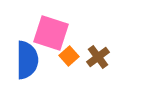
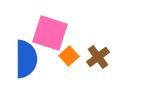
pink square: moved 1 px left
blue semicircle: moved 1 px left, 1 px up
